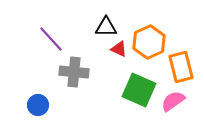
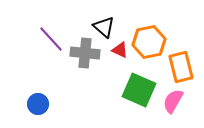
black triangle: moved 2 px left; rotated 40 degrees clockwise
orange hexagon: rotated 12 degrees clockwise
red triangle: moved 1 px right, 1 px down
gray cross: moved 11 px right, 19 px up
pink semicircle: rotated 25 degrees counterclockwise
blue circle: moved 1 px up
